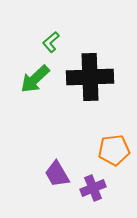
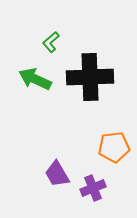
green arrow: rotated 68 degrees clockwise
orange pentagon: moved 3 px up
